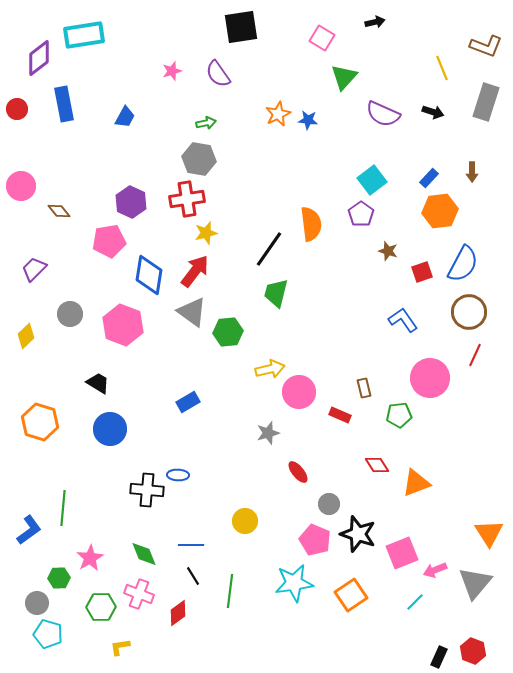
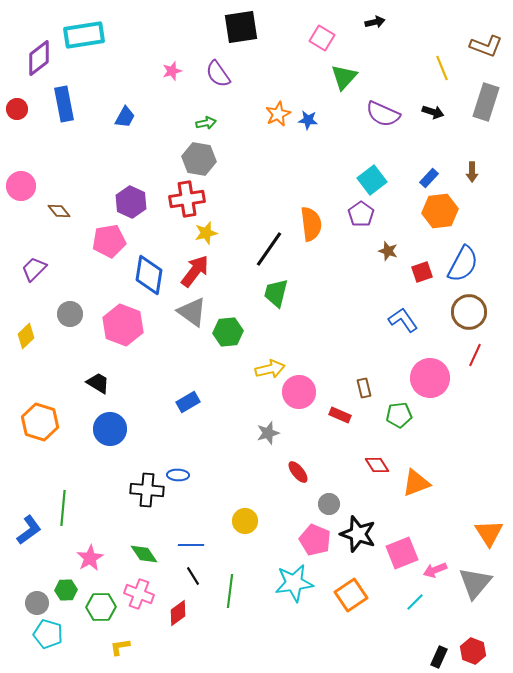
green diamond at (144, 554): rotated 12 degrees counterclockwise
green hexagon at (59, 578): moved 7 px right, 12 px down
